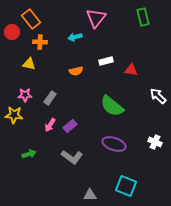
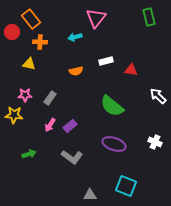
green rectangle: moved 6 px right
